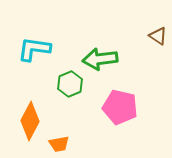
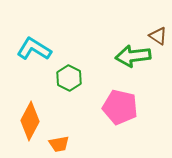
cyan L-shape: rotated 24 degrees clockwise
green arrow: moved 33 px right, 3 px up
green hexagon: moved 1 px left, 6 px up; rotated 10 degrees counterclockwise
